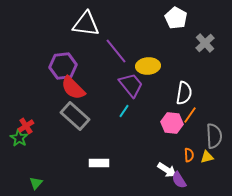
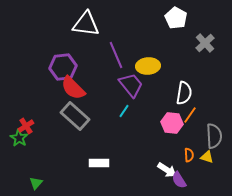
purple line: moved 4 px down; rotated 16 degrees clockwise
purple hexagon: moved 1 px down
yellow triangle: rotated 32 degrees clockwise
